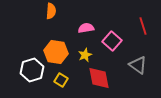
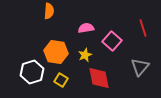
orange semicircle: moved 2 px left
red line: moved 2 px down
gray triangle: moved 2 px right, 2 px down; rotated 36 degrees clockwise
white hexagon: moved 2 px down
